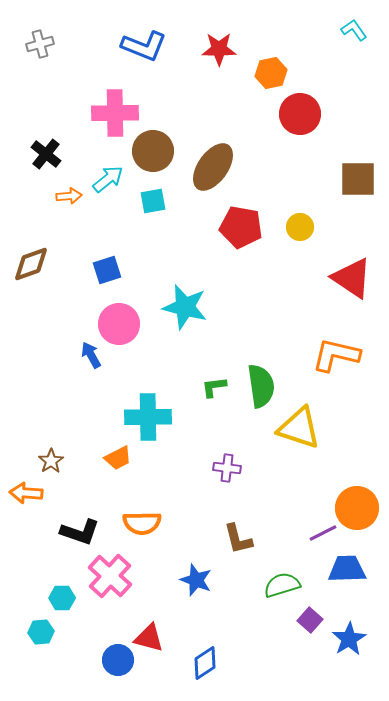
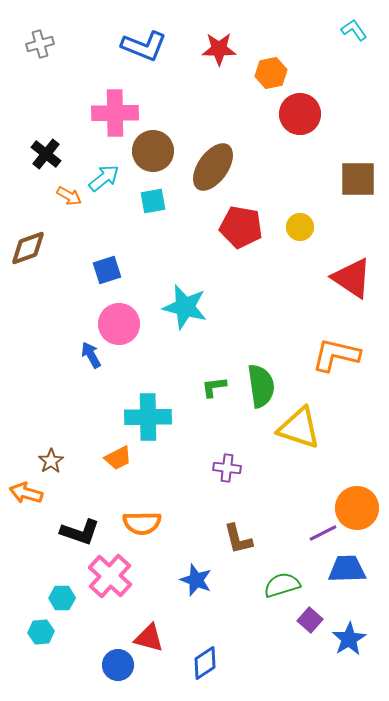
cyan arrow at (108, 179): moved 4 px left, 1 px up
orange arrow at (69, 196): rotated 35 degrees clockwise
brown diamond at (31, 264): moved 3 px left, 16 px up
orange arrow at (26, 493): rotated 12 degrees clockwise
blue circle at (118, 660): moved 5 px down
